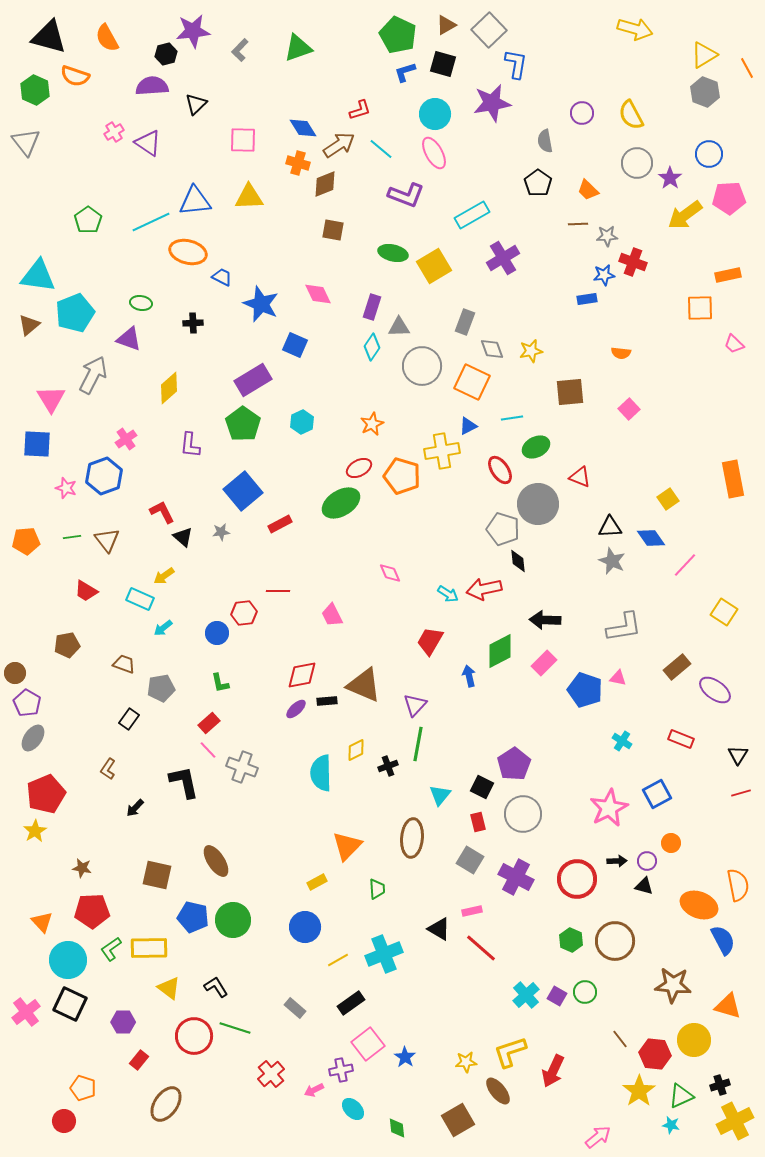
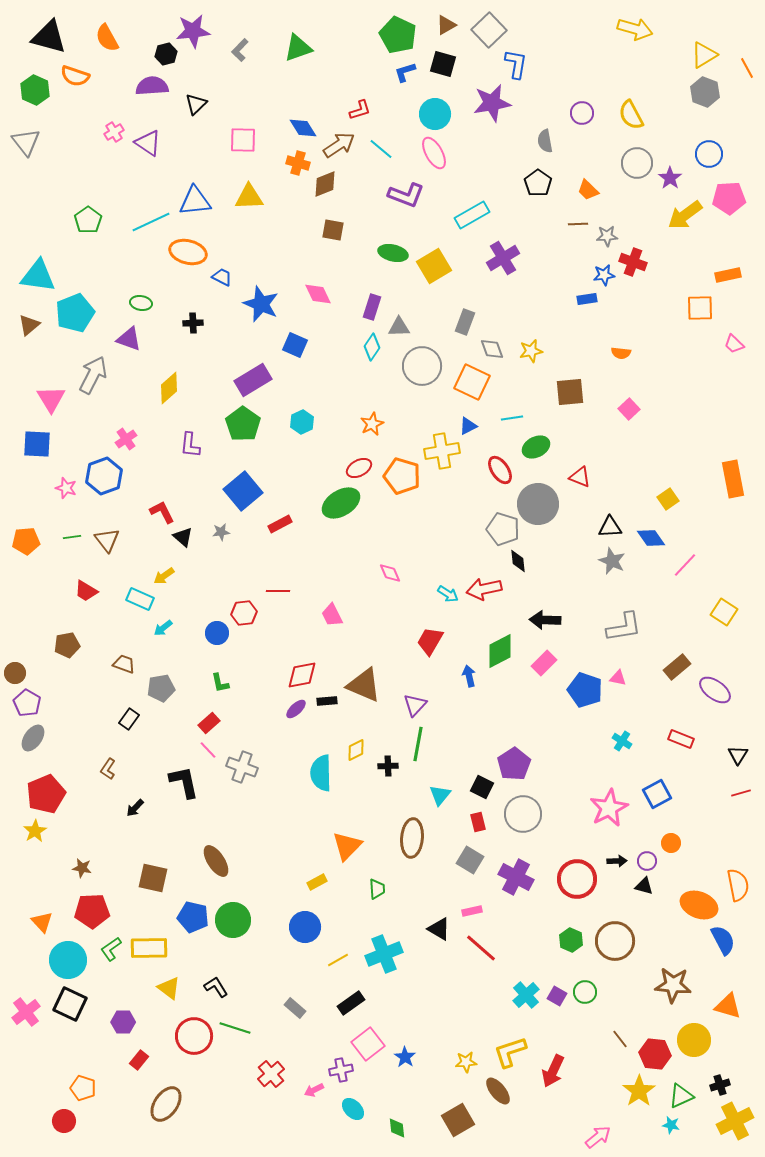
black cross at (388, 766): rotated 18 degrees clockwise
brown square at (157, 875): moved 4 px left, 3 px down
